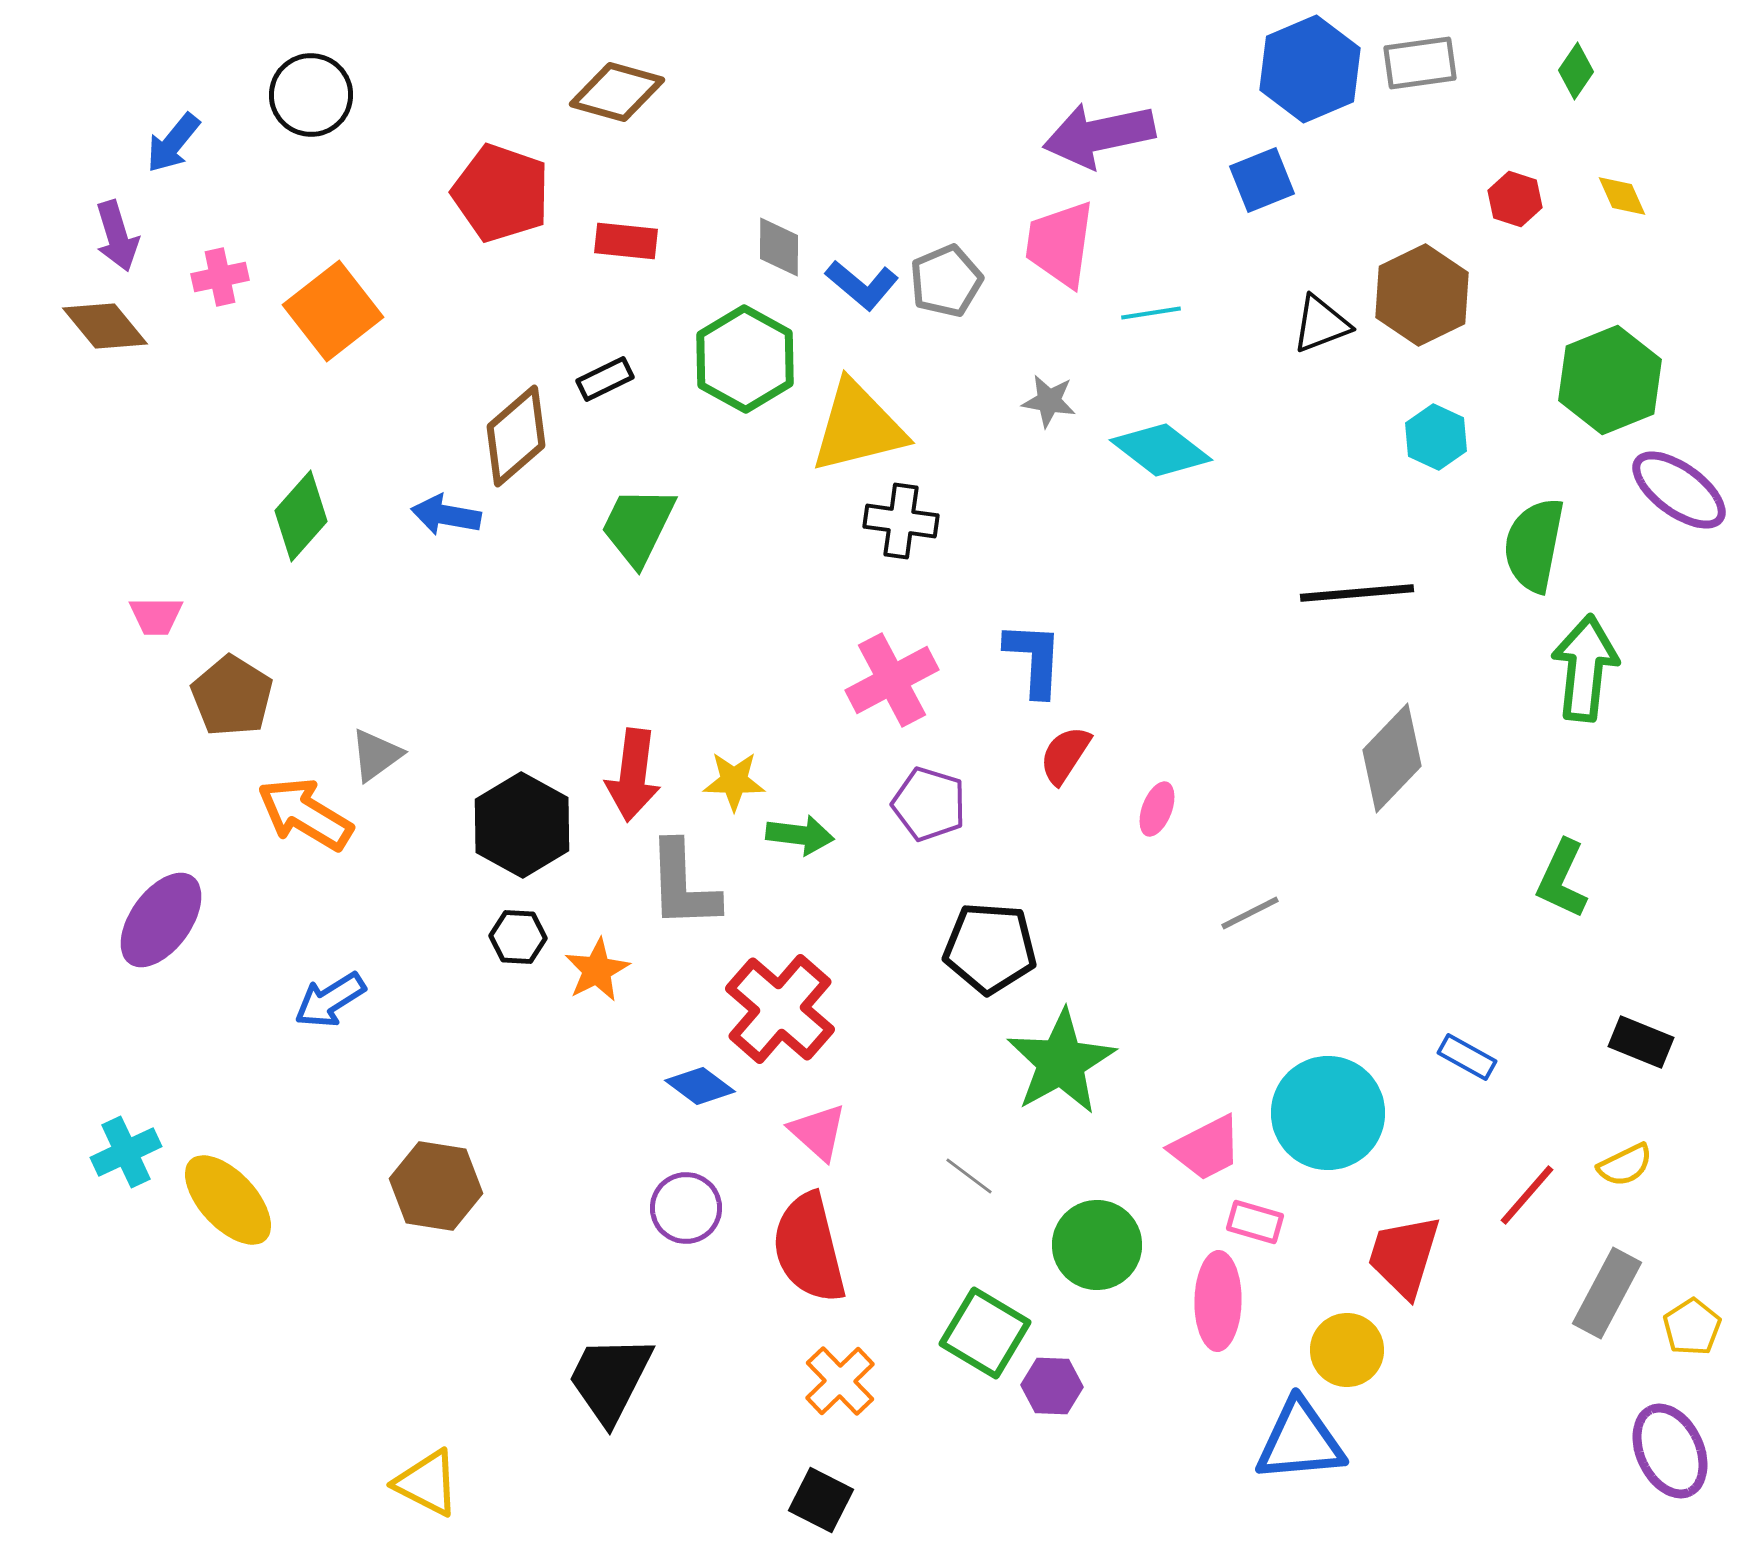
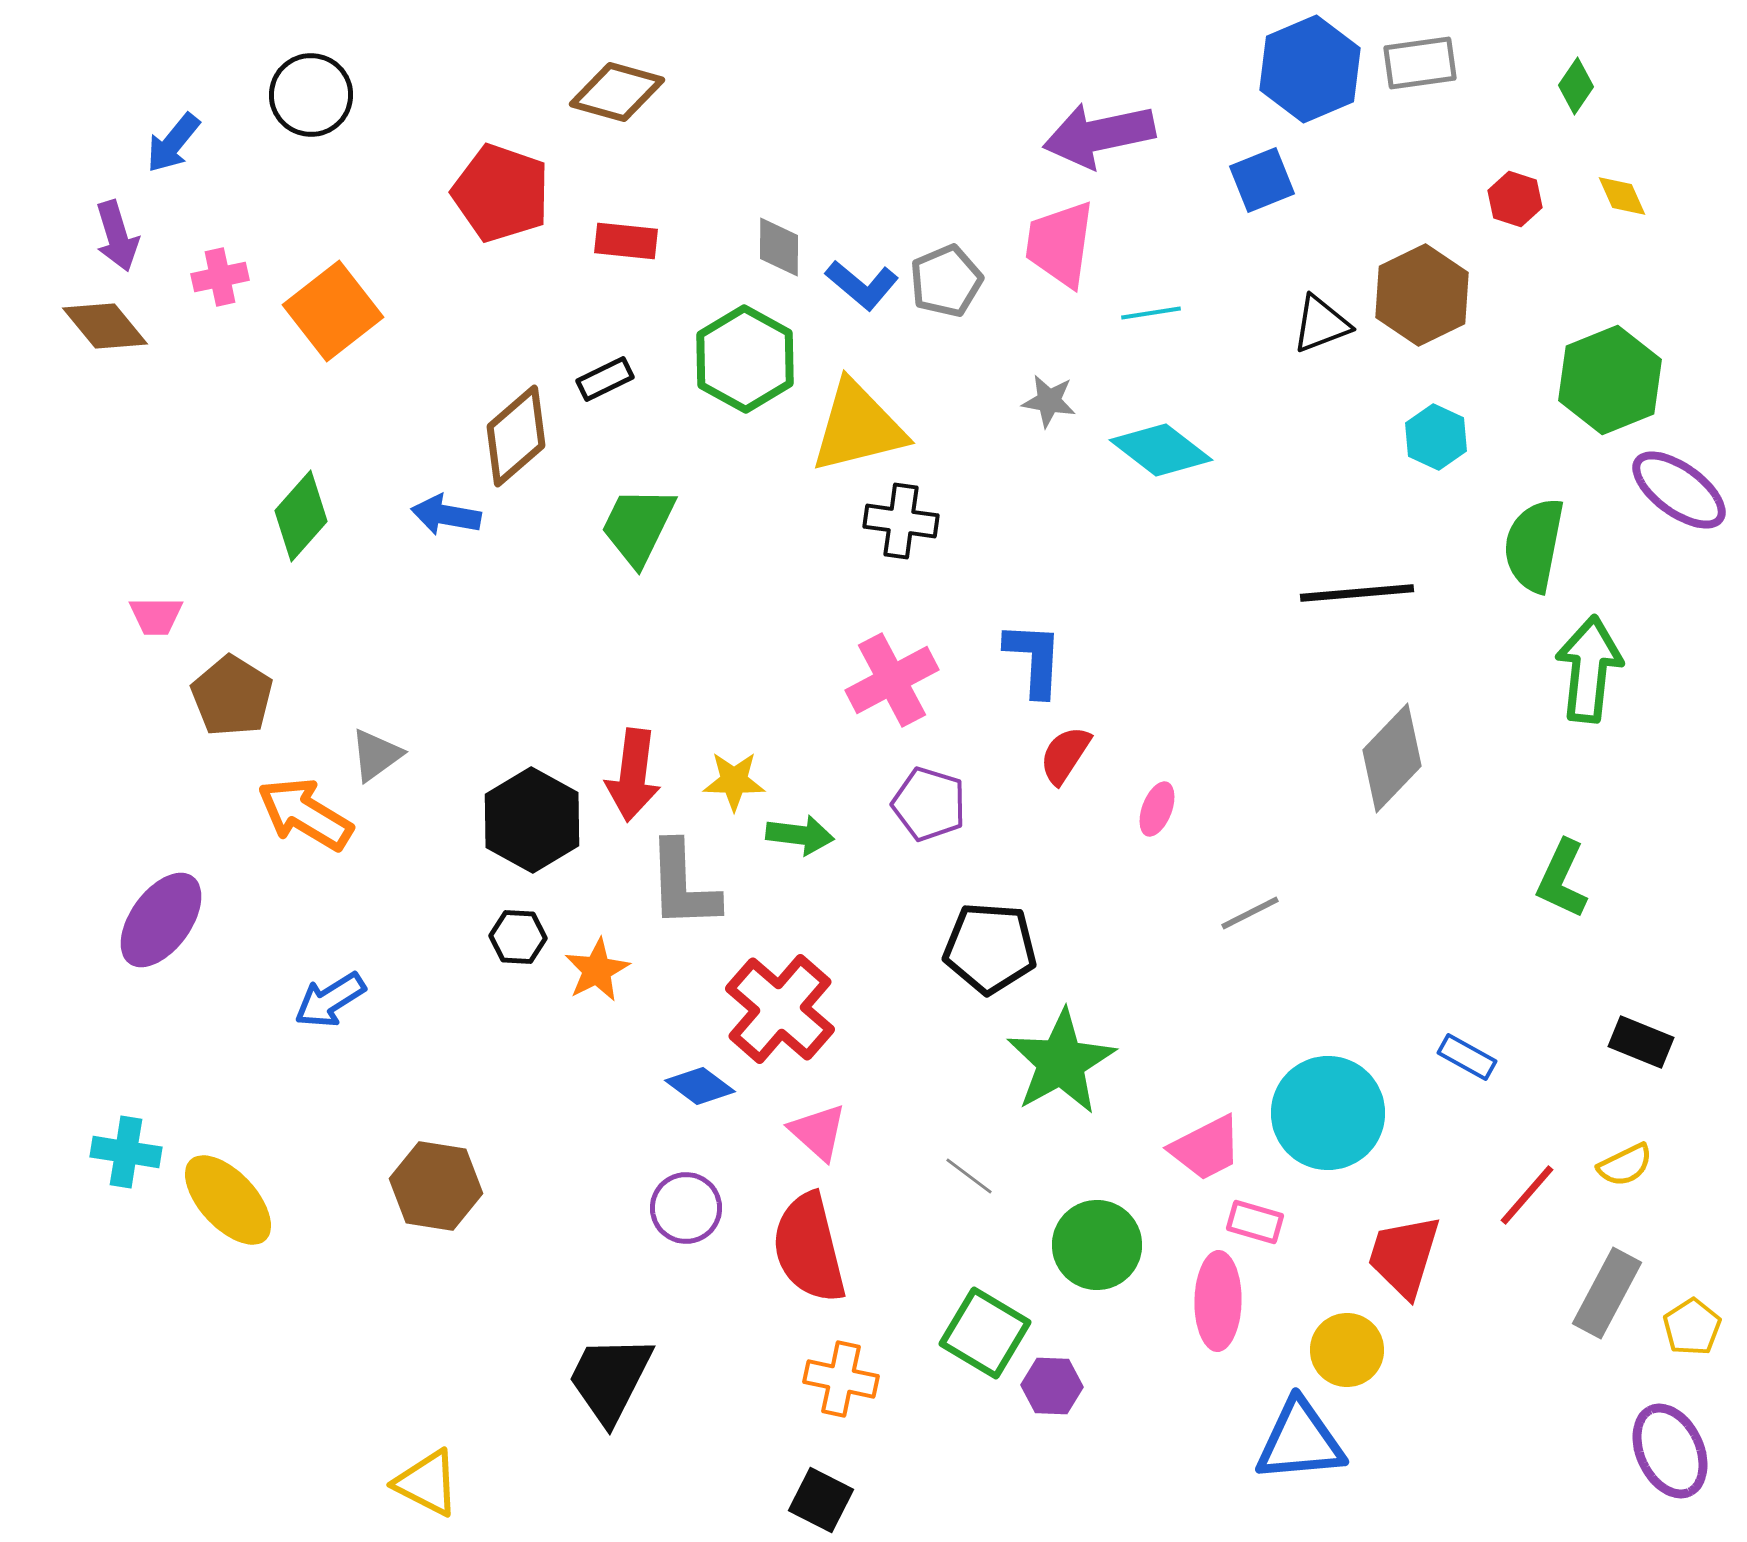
green diamond at (1576, 71): moved 15 px down
green arrow at (1585, 668): moved 4 px right, 1 px down
black hexagon at (522, 825): moved 10 px right, 5 px up
cyan cross at (126, 1152): rotated 34 degrees clockwise
orange cross at (840, 1381): moved 1 px right, 2 px up; rotated 34 degrees counterclockwise
